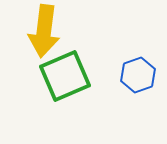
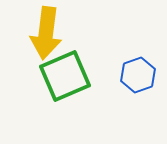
yellow arrow: moved 2 px right, 2 px down
